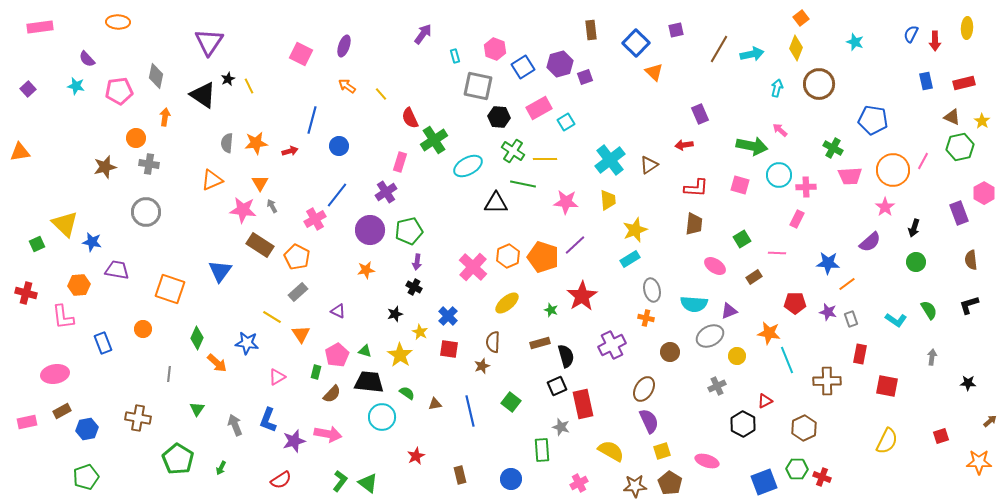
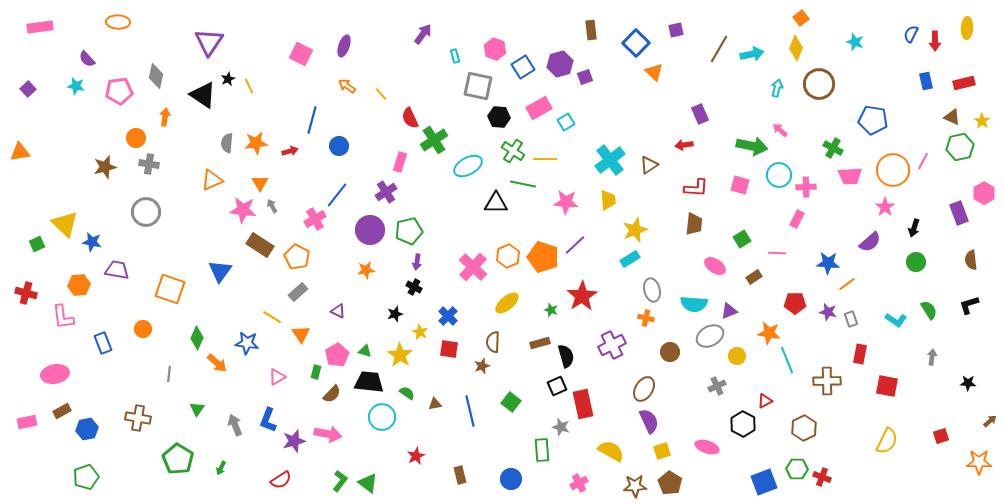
pink ellipse at (707, 461): moved 14 px up
